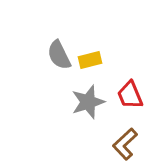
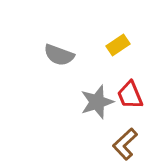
gray semicircle: rotated 44 degrees counterclockwise
yellow rectangle: moved 28 px right, 15 px up; rotated 20 degrees counterclockwise
gray star: moved 9 px right
